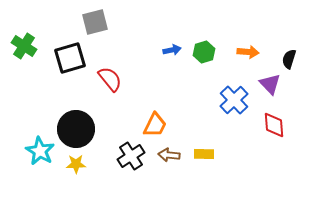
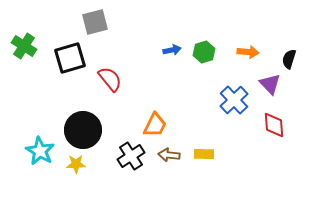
black circle: moved 7 px right, 1 px down
